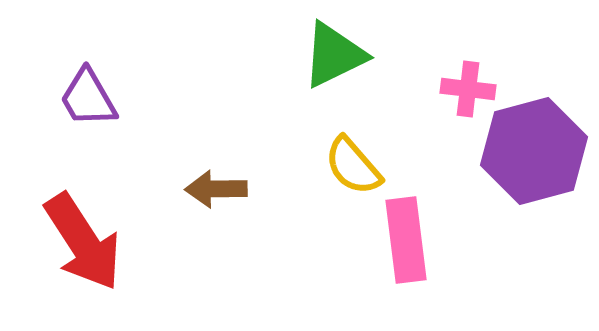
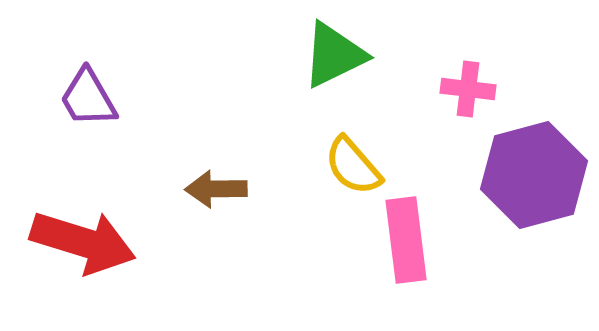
purple hexagon: moved 24 px down
red arrow: rotated 40 degrees counterclockwise
